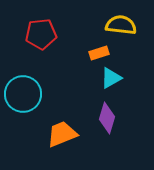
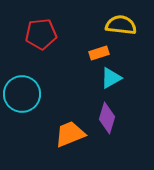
cyan circle: moved 1 px left
orange trapezoid: moved 8 px right
